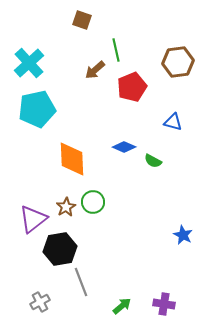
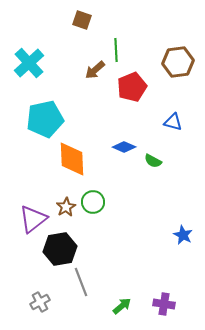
green line: rotated 10 degrees clockwise
cyan pentagon: moved 8 px right, 10 px down
